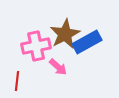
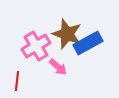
brown star: moved 2 px right; rotated 24 degrees counterclockwise
blue rectangle: moved 1 px right, 1 px down
pink cross: rotated 20 degrees counterclockwise
